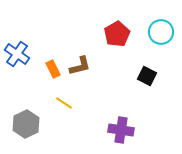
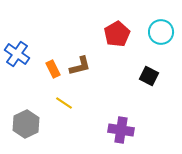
black square: moved 2 px right
